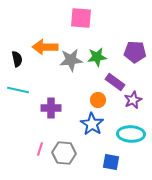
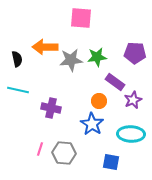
purple pentagon: moved 1 px down
orange circle: moved 1 px right, 1 px down
purple cross: rotated 12 degrees clockwise
